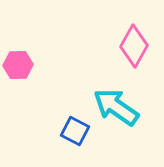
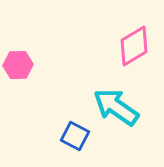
pink diamond: rotated 30 degrees clockwise
blue square: moved 5 px down
